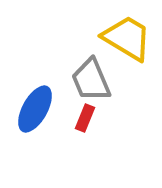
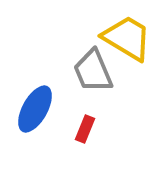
gray trapezoid: moved 2 px right, 9 px up
red rectangle: moved 11 px down
